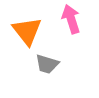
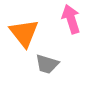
orange triangle: moved 3 px left, 2 px down
